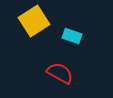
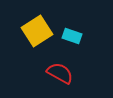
yellow square: moved 3 px right, 10 px down
